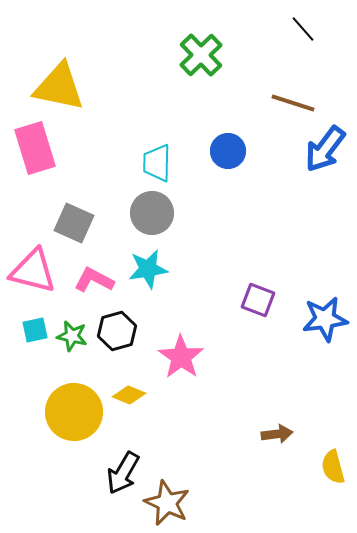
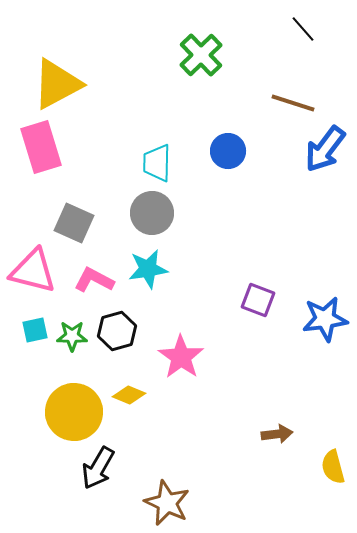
yellow triangle: moved 2 px left, 3 px up; rotated 40 degrees counterclockwise
pink rectangle: moved 6 px right, 1 px up
green star: rotated 12 degrees counterclockwise
black arrow: moved 25 px left, 5 px up
